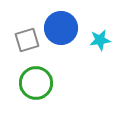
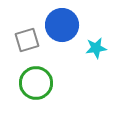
blue circle: moved 1 px right, 3 px up
cyan star: moved 4 px left, 8 px down
